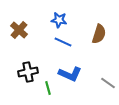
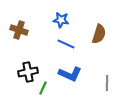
blue star: moved 2 px right
brown cross: rotated 24 degrees counterclockwise
blue line: moved 3 px right, 2 px down
gray line: moved 1 px left; rotated 56 degrees clockwise
green line: moved 5 px left; rotated 40 degrees clockwise
